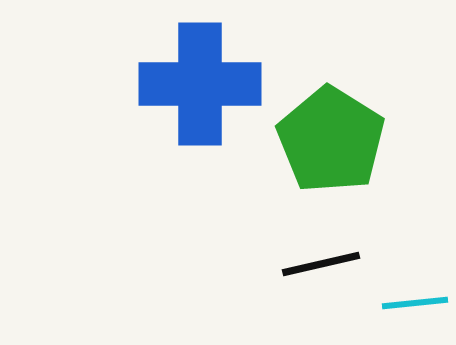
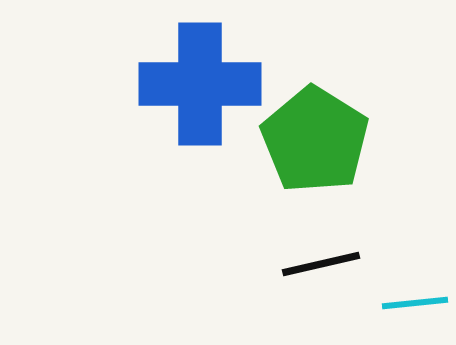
green pentagon: moved 16 px left
